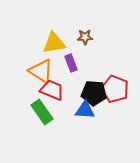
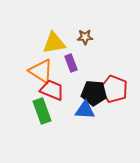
red pentagon: moved 1 px left
green rectangle: moved 1 px up; rotated 15 degrees clockwise
